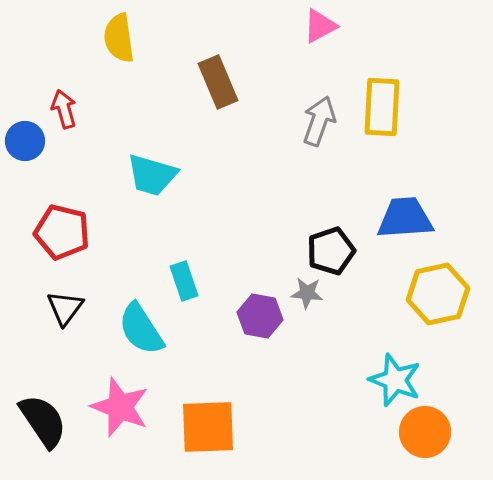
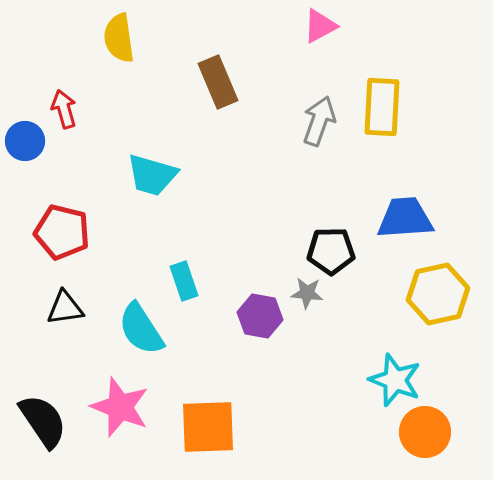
black pentagon: rotated 18 degrees clockwise
black triangle: rotated 45 degrees clockwise
